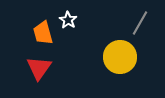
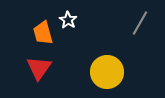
yellow circle: moved 13 px left, 15 px down
